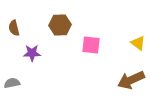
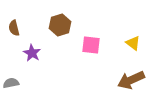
brown hexagon: rotated 15 degrees counterclockwise
yellow triangle: moved 5 px left
purple star: rotated 30 degrees clockwise
gray semicircle: moved 1 px left
